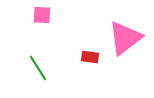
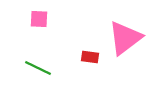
pink square: moved 3 px left, 4 px down
green line: rotated 32 degrees counterclockwise
